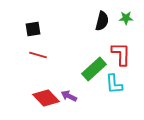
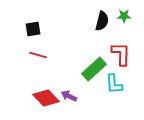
green star: moved 2 px left, 2 px up
